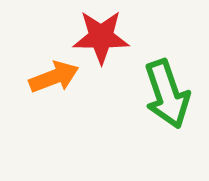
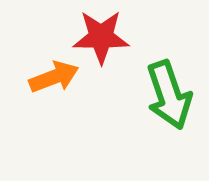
green arrow: moved 2 px right, 1 px down
